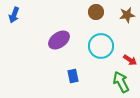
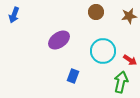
brown star: moved 2 px right, 1 px down
cyan circle: moved 2 px right, 5 px down
blue rectangle: rotated 32 degrees clockwise
green arrow: rotated 40 degrees clockwise
